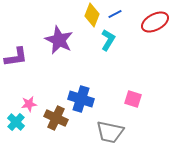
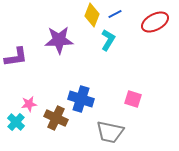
purple star: rotated 28 degrees counterclockwise
